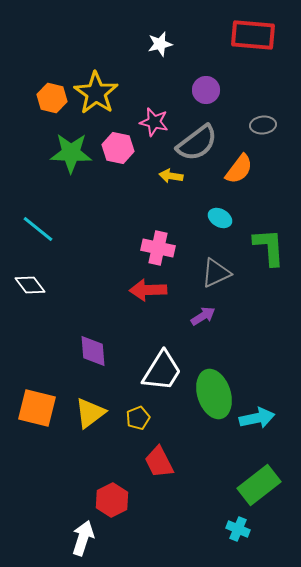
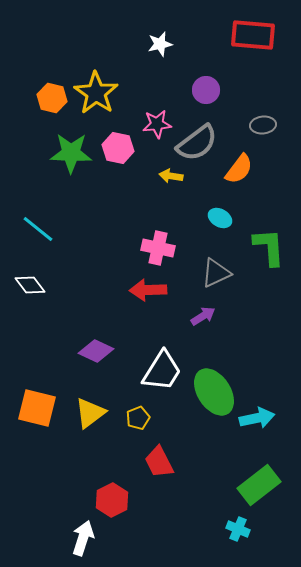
pink star: moved 3 px right, 2 px down; rotated 20 degrees counterclockwise
purple diamond: moved 3 px right; rotated 60 degrees counterclockwise
green ellipse: moved 2 px up; rotated 15 degrees counterclockwise
